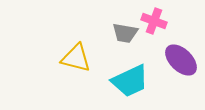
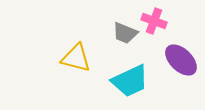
gray trapezoid: rotated 12 degrees clockwise
